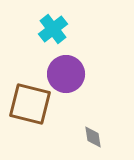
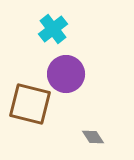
gray diamond: rotated 25 degrees counterclockwise
